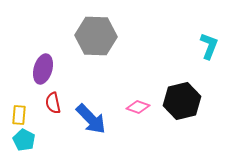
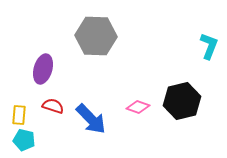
red semicircle: moved 3 px down; rotated 120 degrees clockwise
cyan pentagon: rotated 15 degrees counterclockwise
